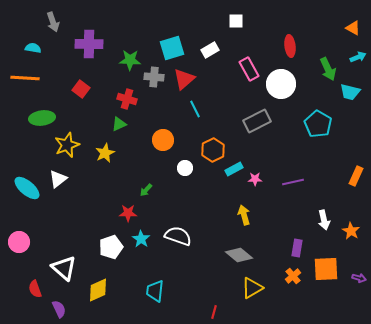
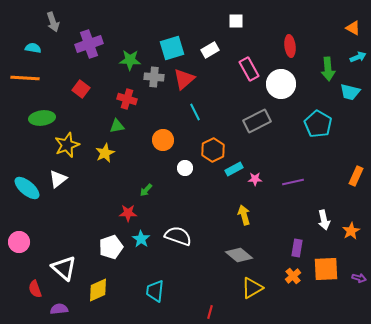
purple cross at (89, 44): rotated 20 degrees counterclockwise
green arrow at (328, 69): rotated 20 degrees clockwise
cyan line at (195, 109): moved 3 px down
green triangle at (119, 124): moved 2 px left, 2 px down; rotated 14 degrees clockwise
orange star at (351, 231): rotated 12 degrees clockwise
purple semicircle at (59, 309): rotated 72 degrees counterclockwise
red line at (214, 312): moved 4 px left
